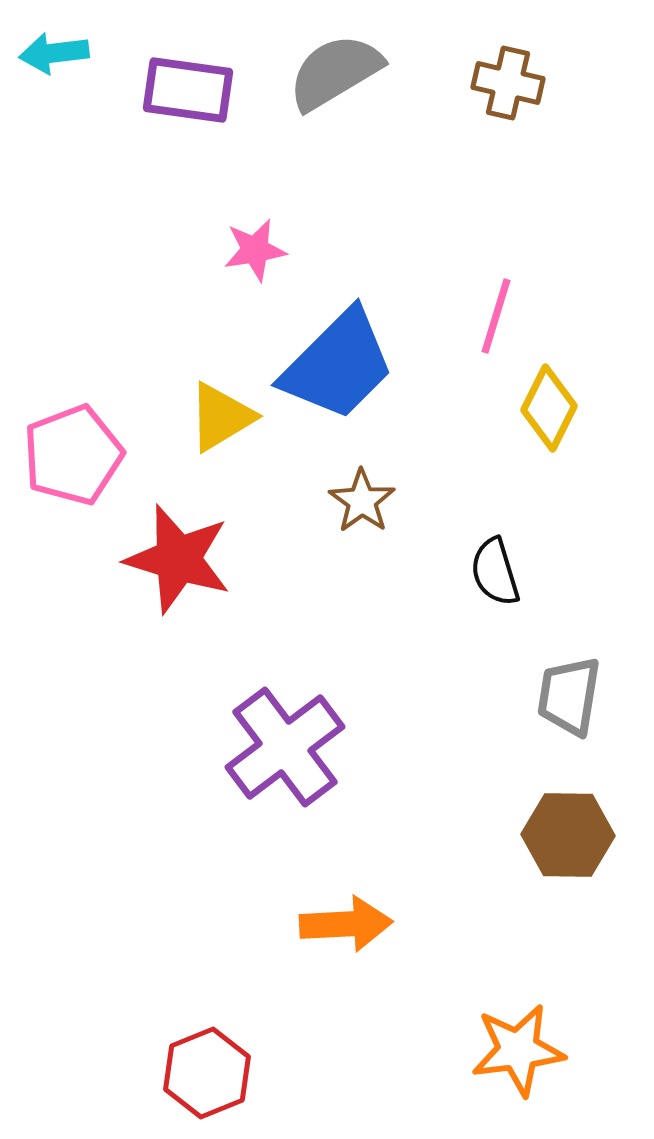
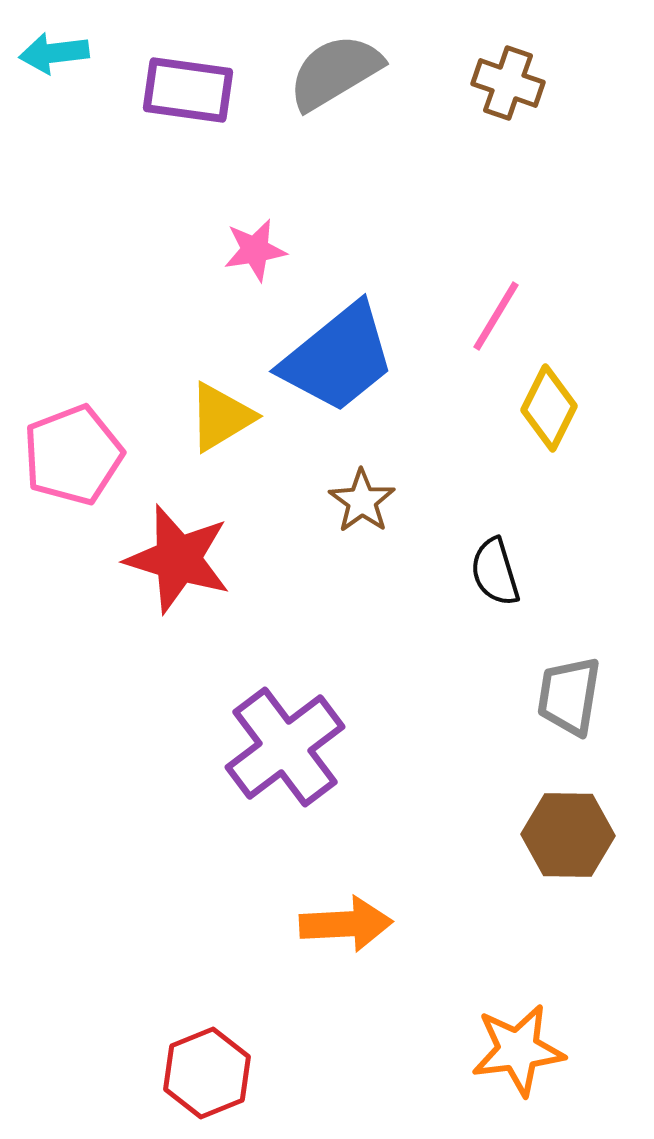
brown cross: rotated 6 degrees clockwise
pink line: rotated 14 degrees clockwise
blue trapezoid: moved 7 px up; rotated 6 degrees clockwise
